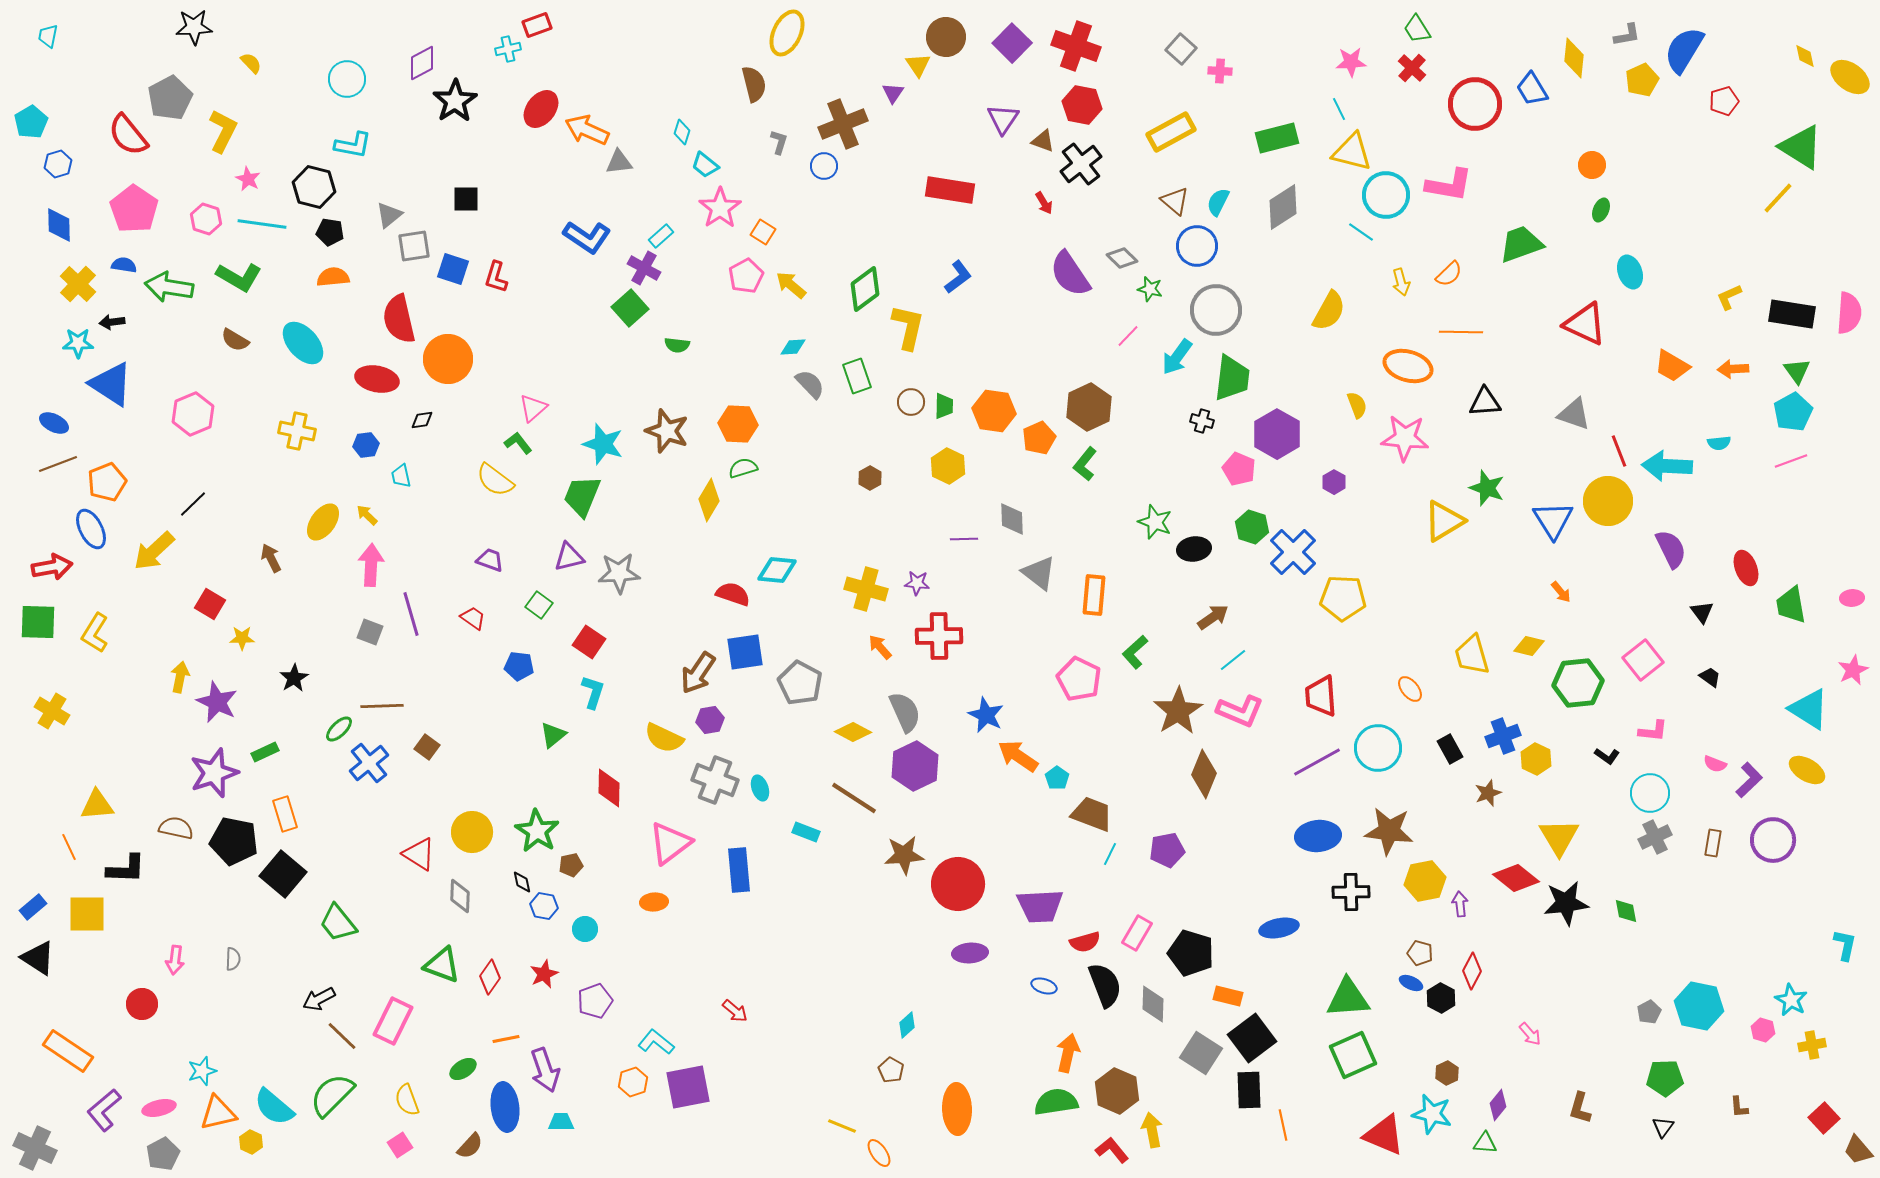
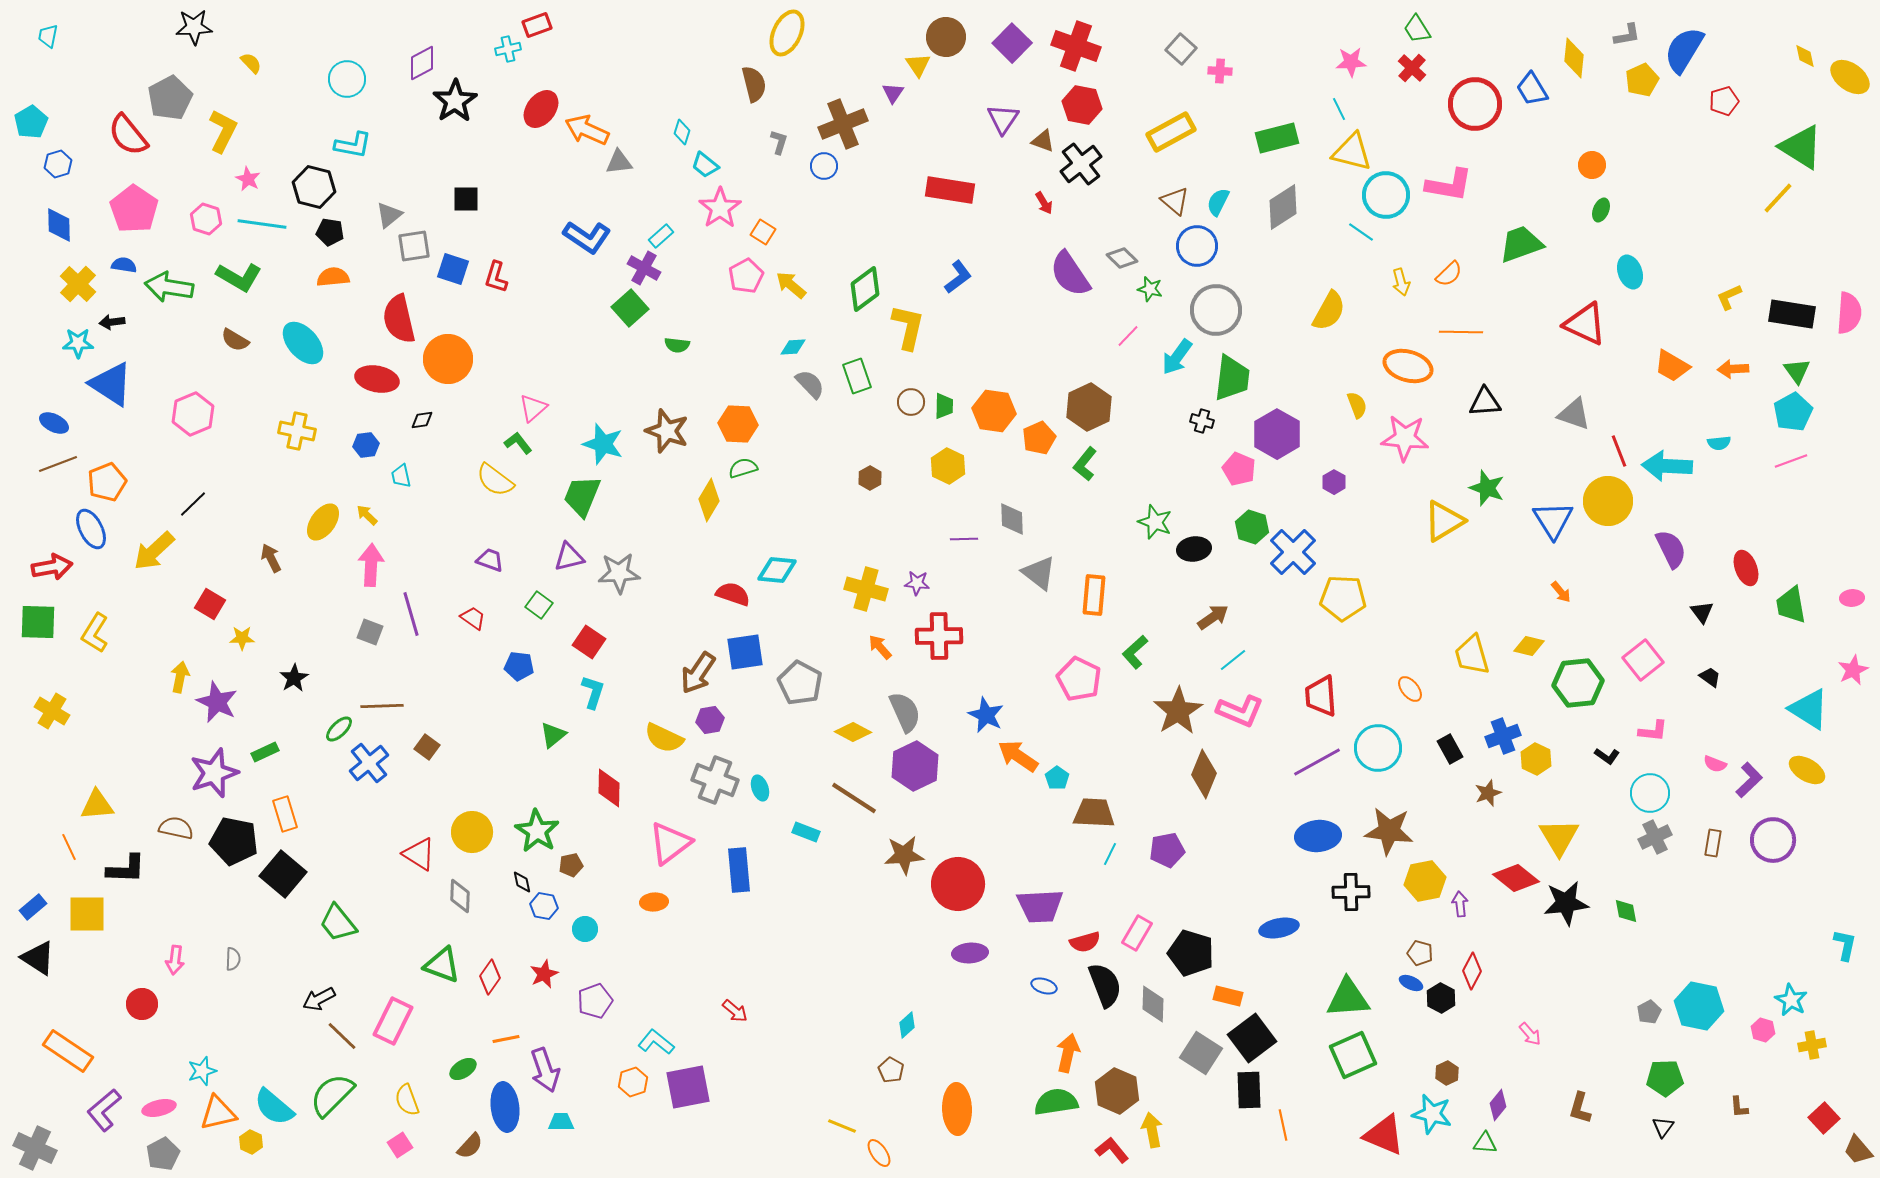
brown trapezoid at (1092, 814): moved 2 px right, 1 px up; rotated 18 degrees counterclockwise
